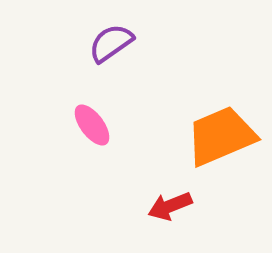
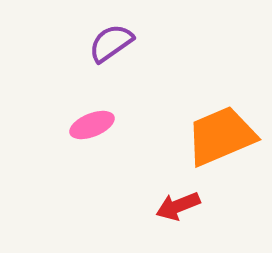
pink ellipse: rotated 75 degrees counterclockwise
red arrow: moved 8 px right
